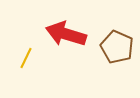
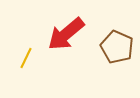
red arrow: rotated 57 degrees counterclockwise
